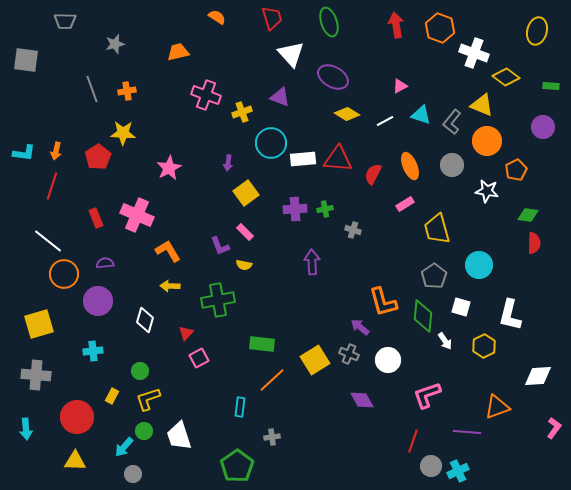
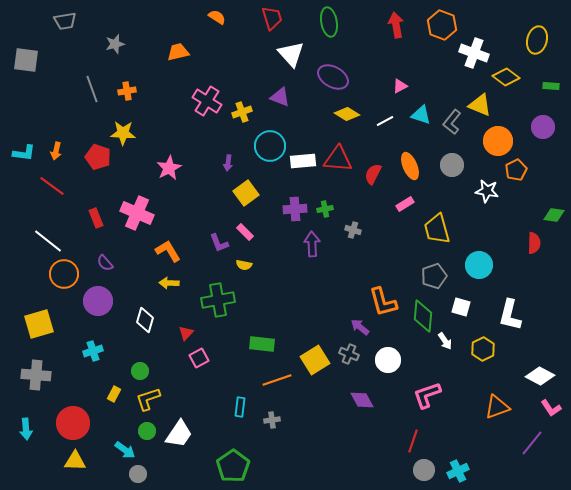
gray trapezoid at (65, 21): rotated 10 degrees counterclockwise
green ellipse at (329, 22): rotated 8 degrees clockwise
orange hexagon at (440, 28): moved 2 px right, 3 px up
yellow ellipse at (537, 31): moved 9 px down
pink cross at (206, 95): moved 1 px right, 6 px down; rotated 12 degrees clockwise
yellow triangle at (482, 105): moved 2 px left
orange circle at (487, 141): moved 11 px right
cyan circle at (271, 143): moved 1 px left, 3 px down
red pentagon at (98, 157): rotated 20 degrees counterclockwise
white rectangle at (303, 159): moved 2 px down
red line at (52, 186): rotated 72 degrees counterclockwise
pink cross at (137, 215): moved 2 px up
green diamond at (528, 215): moved 26 px right
purple L-shape at (220, 246): moved 1 px left, 3 px up
purple arrow at (312, 262): moved 18 px up
purple semicircle at (105, 263): rotated 126 degrees counterclockwise
gray pentagon at (434, 276): rotated 15 degrees clockwise
yellow arrow at (170, 286): moved 1 px left, 3 px up
yellow hexagon at (484, 346): moved 1 px left, 3 px down
cyan cross at (93, 351): rotated 12 degrees counterclockwise
white diamond at (538, 376): moved 2 px right; rotated 32 degrees clockwise
orange line at (272, 380): moved 5 px right; rotated 24 degrees clockwise
yellow rectangle at (112, 396): moved 2 px right, 2 px up
red circle at (77, 417): moved 4 px left, 6 px down
pink L-shape at (554, 428): moved 3 px left, 20 px up; rotated 110 degrees clockwise
green circle at (144, 431): moved 3 px right
purple line at (467, 432): moved 65 px right, 11 px down; rotated 56 degrees counterclockwise
white trapezoid at (179, 436): moved 2 px up; rotated 128 degrees counterclockwise
gray cross at (272, 437): moved 17 px up
cyan arrow at (124, 447): moved 1 px right, 3 px down; rotated 95 degrees counterclockwise
green pentagon at (237, 466): moved 4 px left
gray circle at (431, 466): moved 7 px left, 4 px down
gray circle at (133, 474): moved 5 px right
